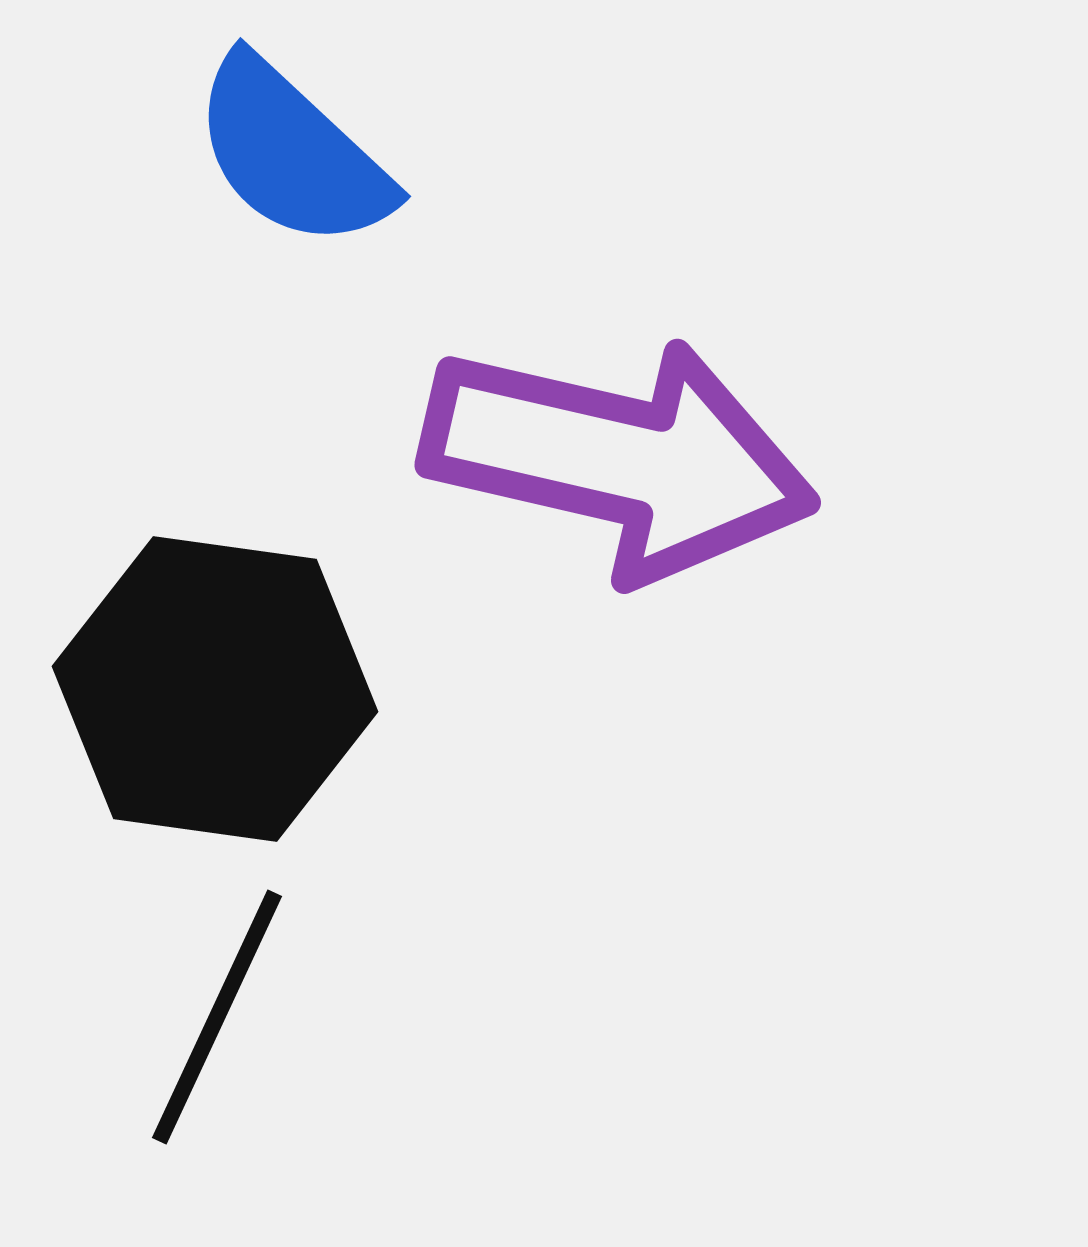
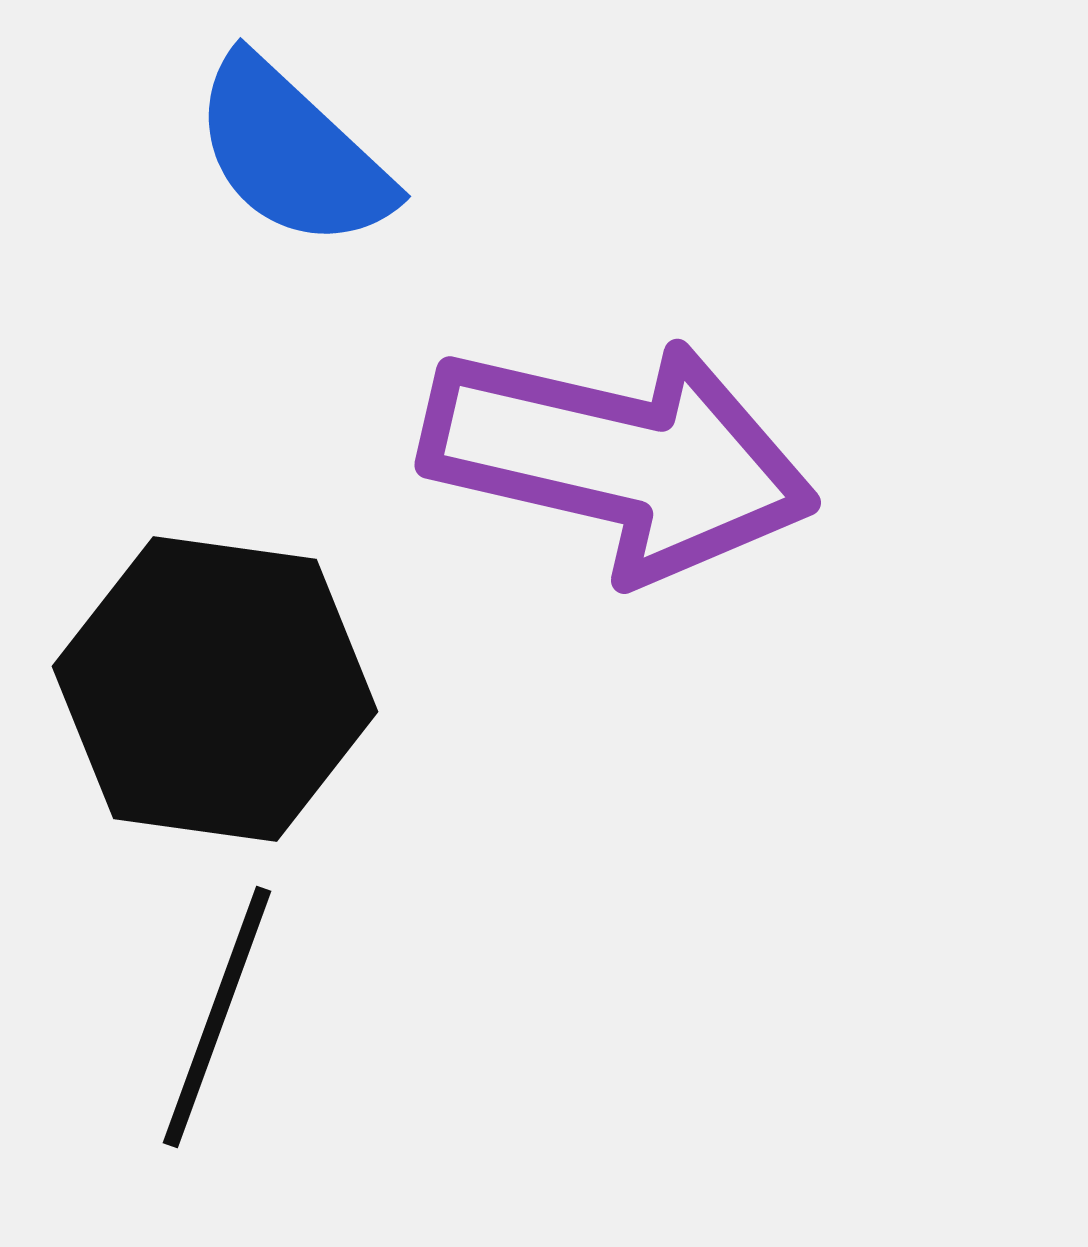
black line: rotated 5 degrees counterclockwise
